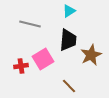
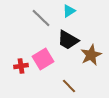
gray line: moved 11 px right, 6 px up; rotated 30 degrees clockwise
black trapezoid: rotated 115 degrees clockwise
